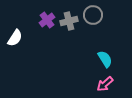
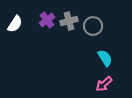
gray circle: moved 11 px down
white semicircle: moved 14 px up
cyan semicircle: moved 1 px up
pink arrow: moved 1 px left
